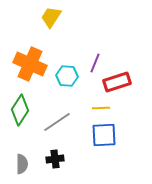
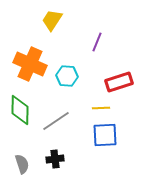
yellow trapezoid: moved 1 px right, 3 px down
purple line: moved 2 px right, 21 px up
red rectangle: moved 2 px right
green diamond: rotated 32 degrees counterclockwise
gray line: moved 1 px left, 1 px up
blue square: moved 1 px right
gray semicircle: rotated 18 degrees counterclockwise
